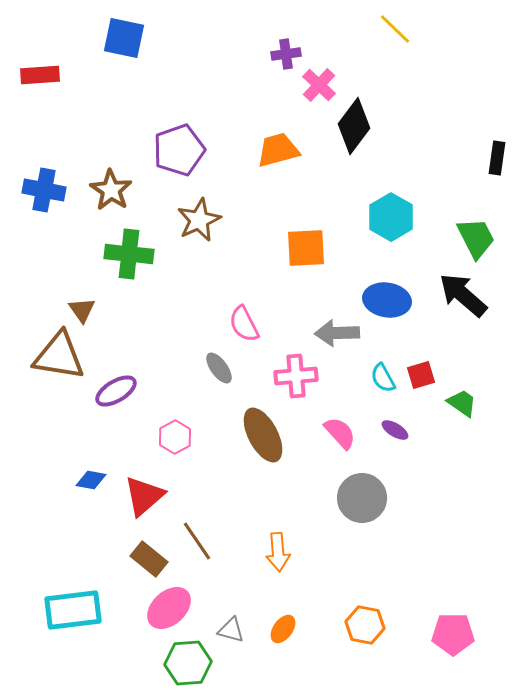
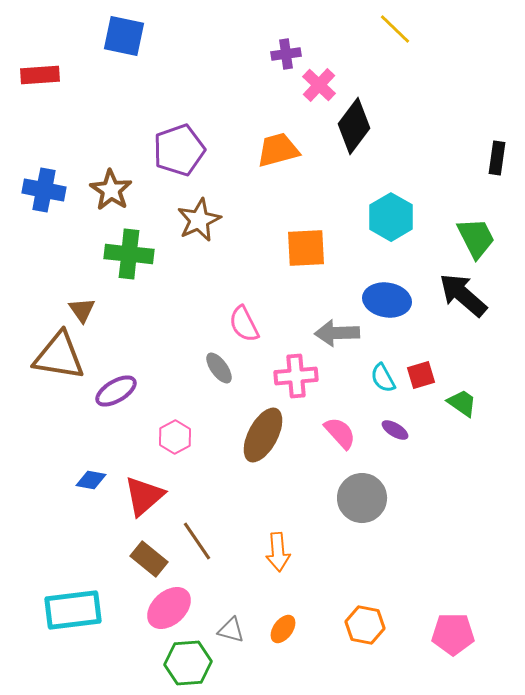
blue square at (124, 38): moved 2 px up
brown ellipse at (263, 435): rotated 56 degrees clockwise
